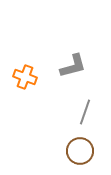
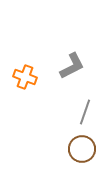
gray L-shape: moved 1 px left; rotated 12 degrees counterclockwise
brown circle: moved 2 px right, 2 px up
